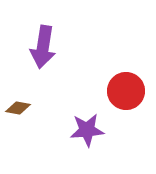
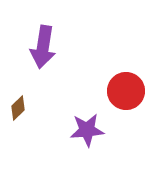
brown diamond: rotated 55 degrees counterclockwise
